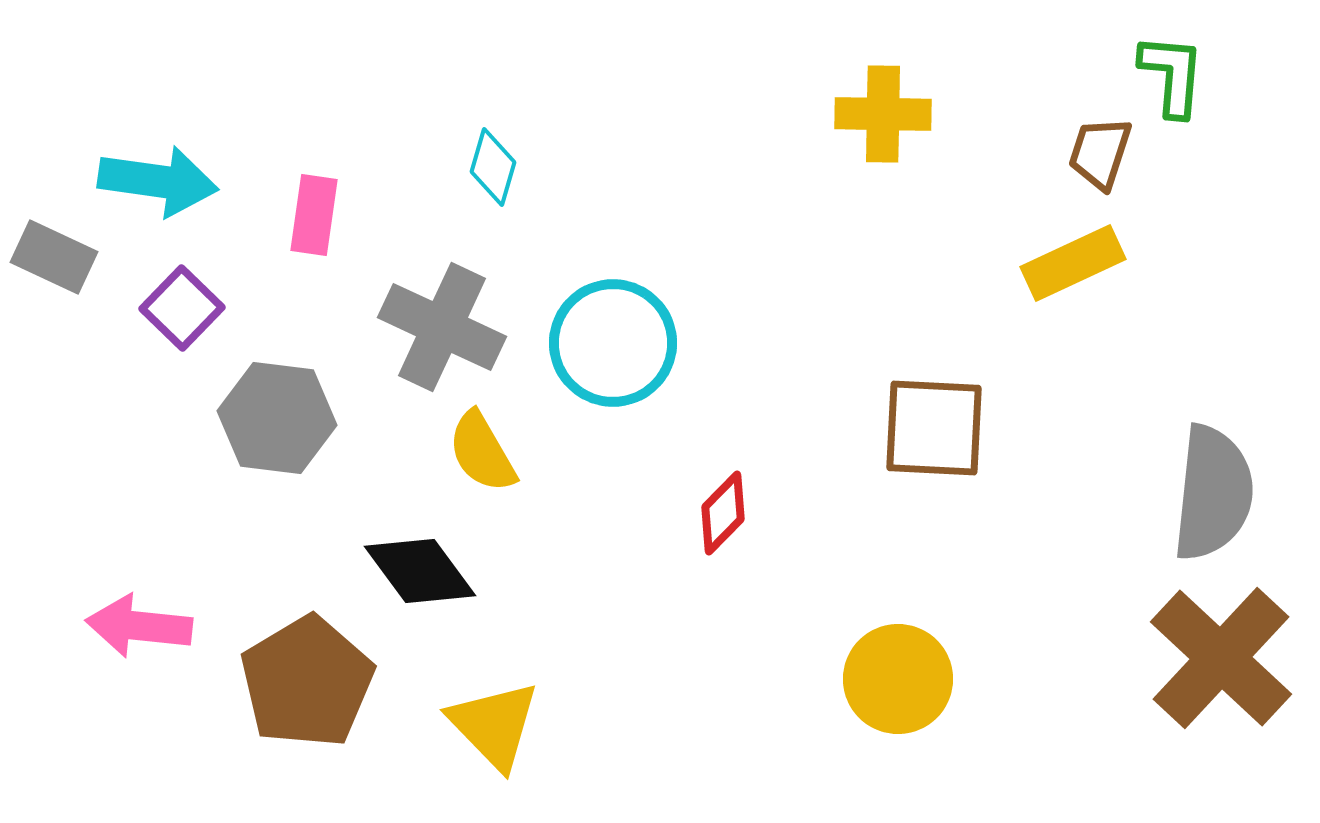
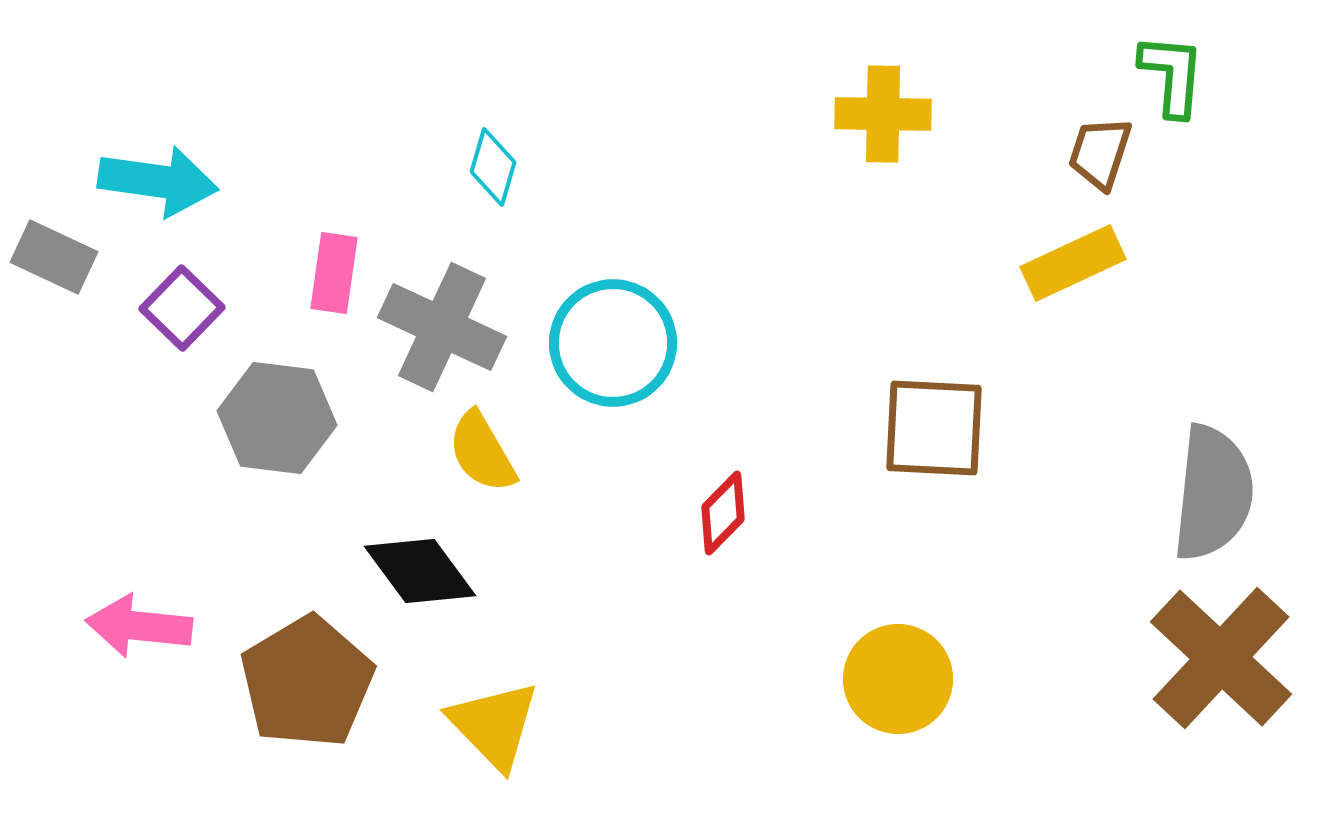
pink rectangle: moved 20 px right, 58 px down
